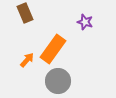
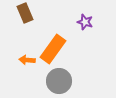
orange arrow: rotated 126 degrees counterclockwise
gray circle: moved 1 px right
